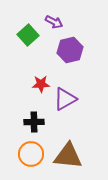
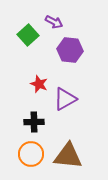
purple hexagon: rotated 20 degrees clockwise
red star: moved 2 px left; rotated 24 degrees clockwise
